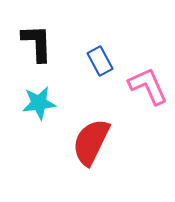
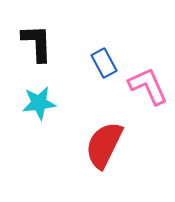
blue rectangle: moved 4 px right, 2 px down
red semicircle: moved 13 px right, 3 px down
